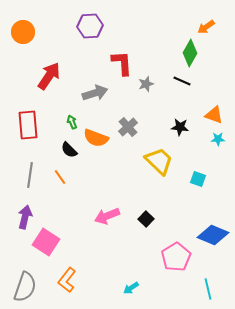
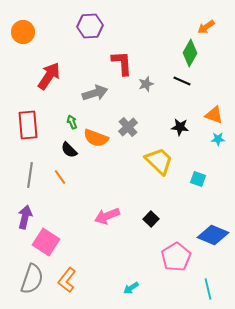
black square: moved 5 px right
gray semicircle: moved 7 px right, 8 px up
